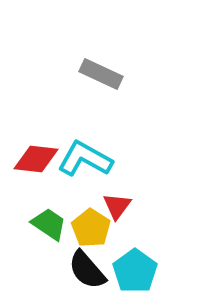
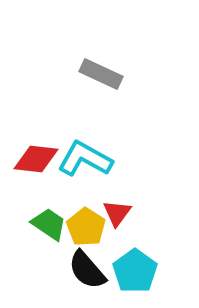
red triangle: moved 7 px down
yellow pentagon: moved 5 px left, 1 px up
